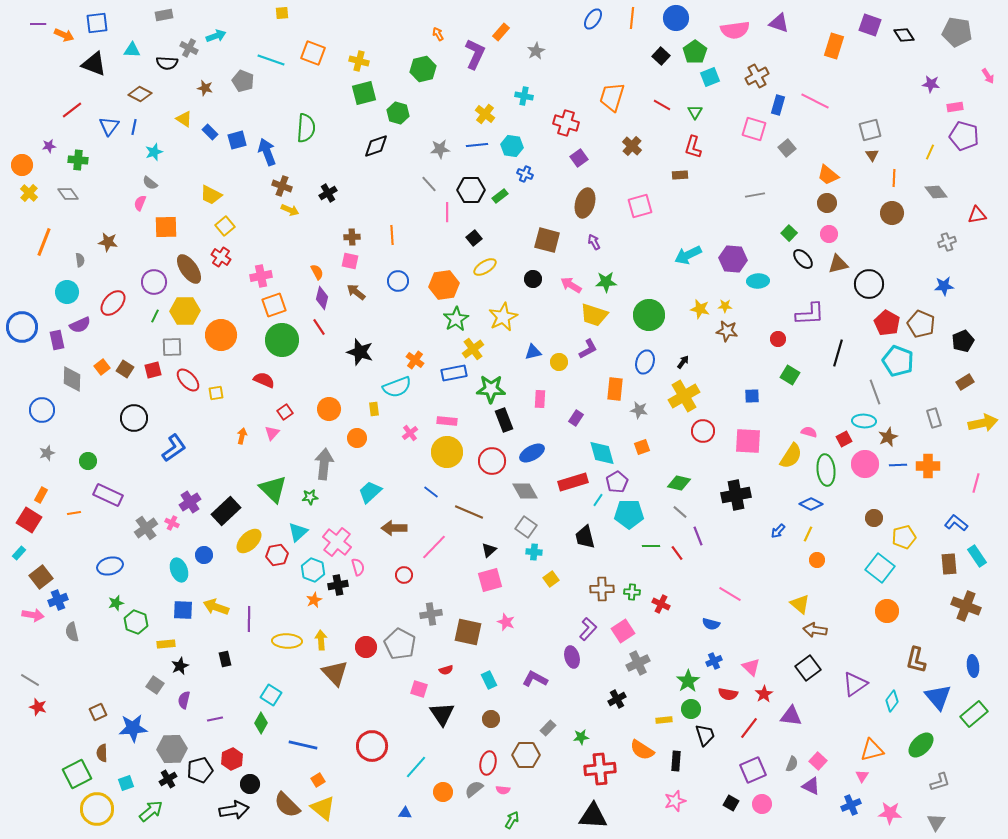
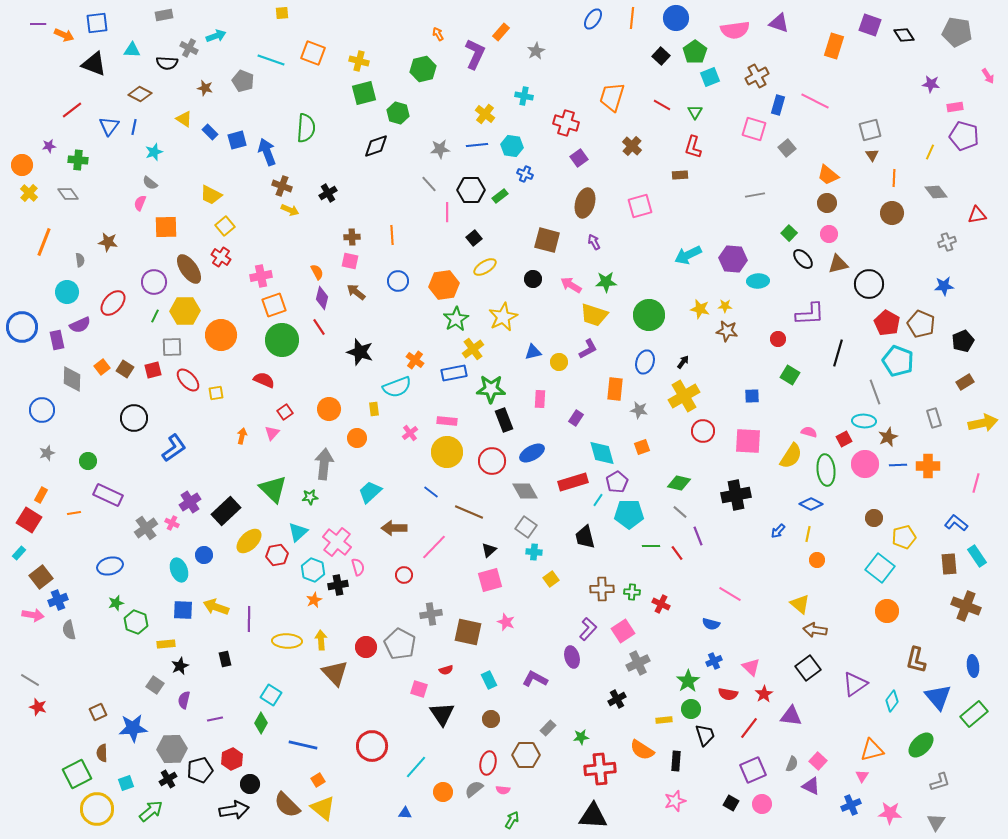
yellow line at (808, 534): rotated 14 degrees counterclockwise
gray semicircle at (72, 632): moved 3 px left, 2 px up
